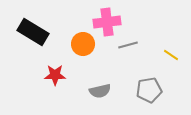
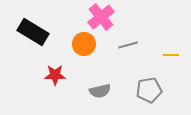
pink cross: moved 6 px left, 5 px up; rotated 32 degrees counterclockwise
orange circle: moved 1 px right
yellow line: rotated 35 degrees counterclockwise
